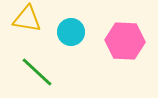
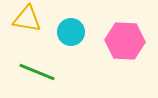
green line: rotated 21 degrees counterclockwise
